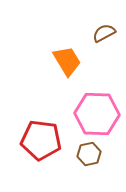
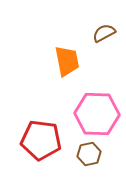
orange trapezoid: rotated 20 degrees clockwise
